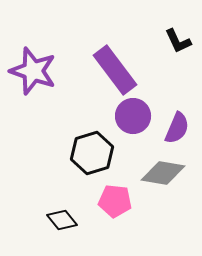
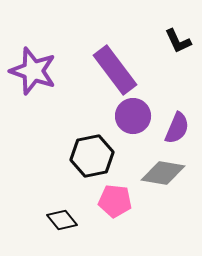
black hexagon: moved 3 px down; rotated 6 degrees clockwise
